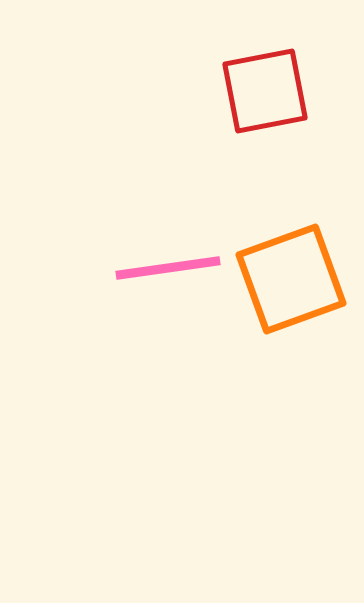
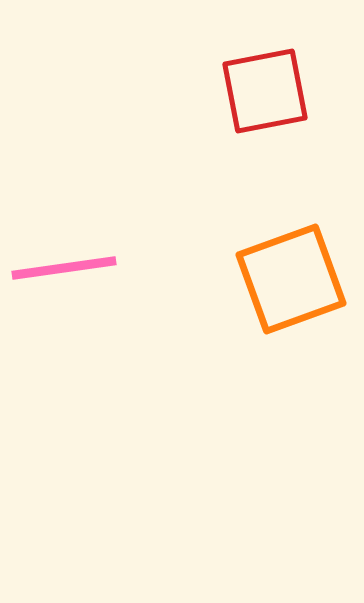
pink line: moved 104 px left
